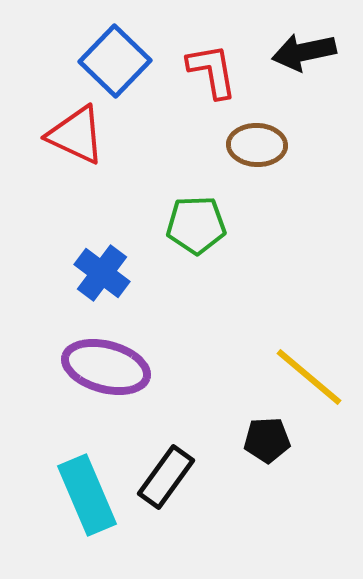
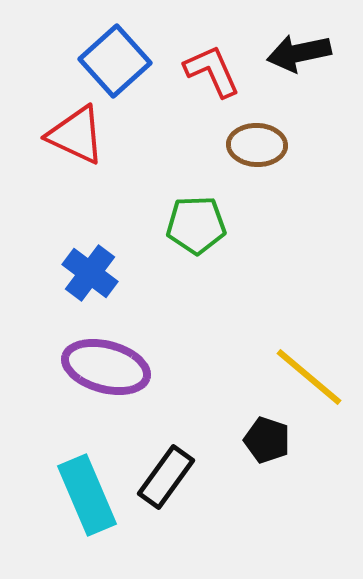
black arrow: moved 5 px left, 1 px down
blue square: rotated 4 degrees clockwise
red L-shape: rotated 14 degrees counterclockwise
blue cross: moved 12 px left
black pentagon: rotated 21 degrees clockwise
